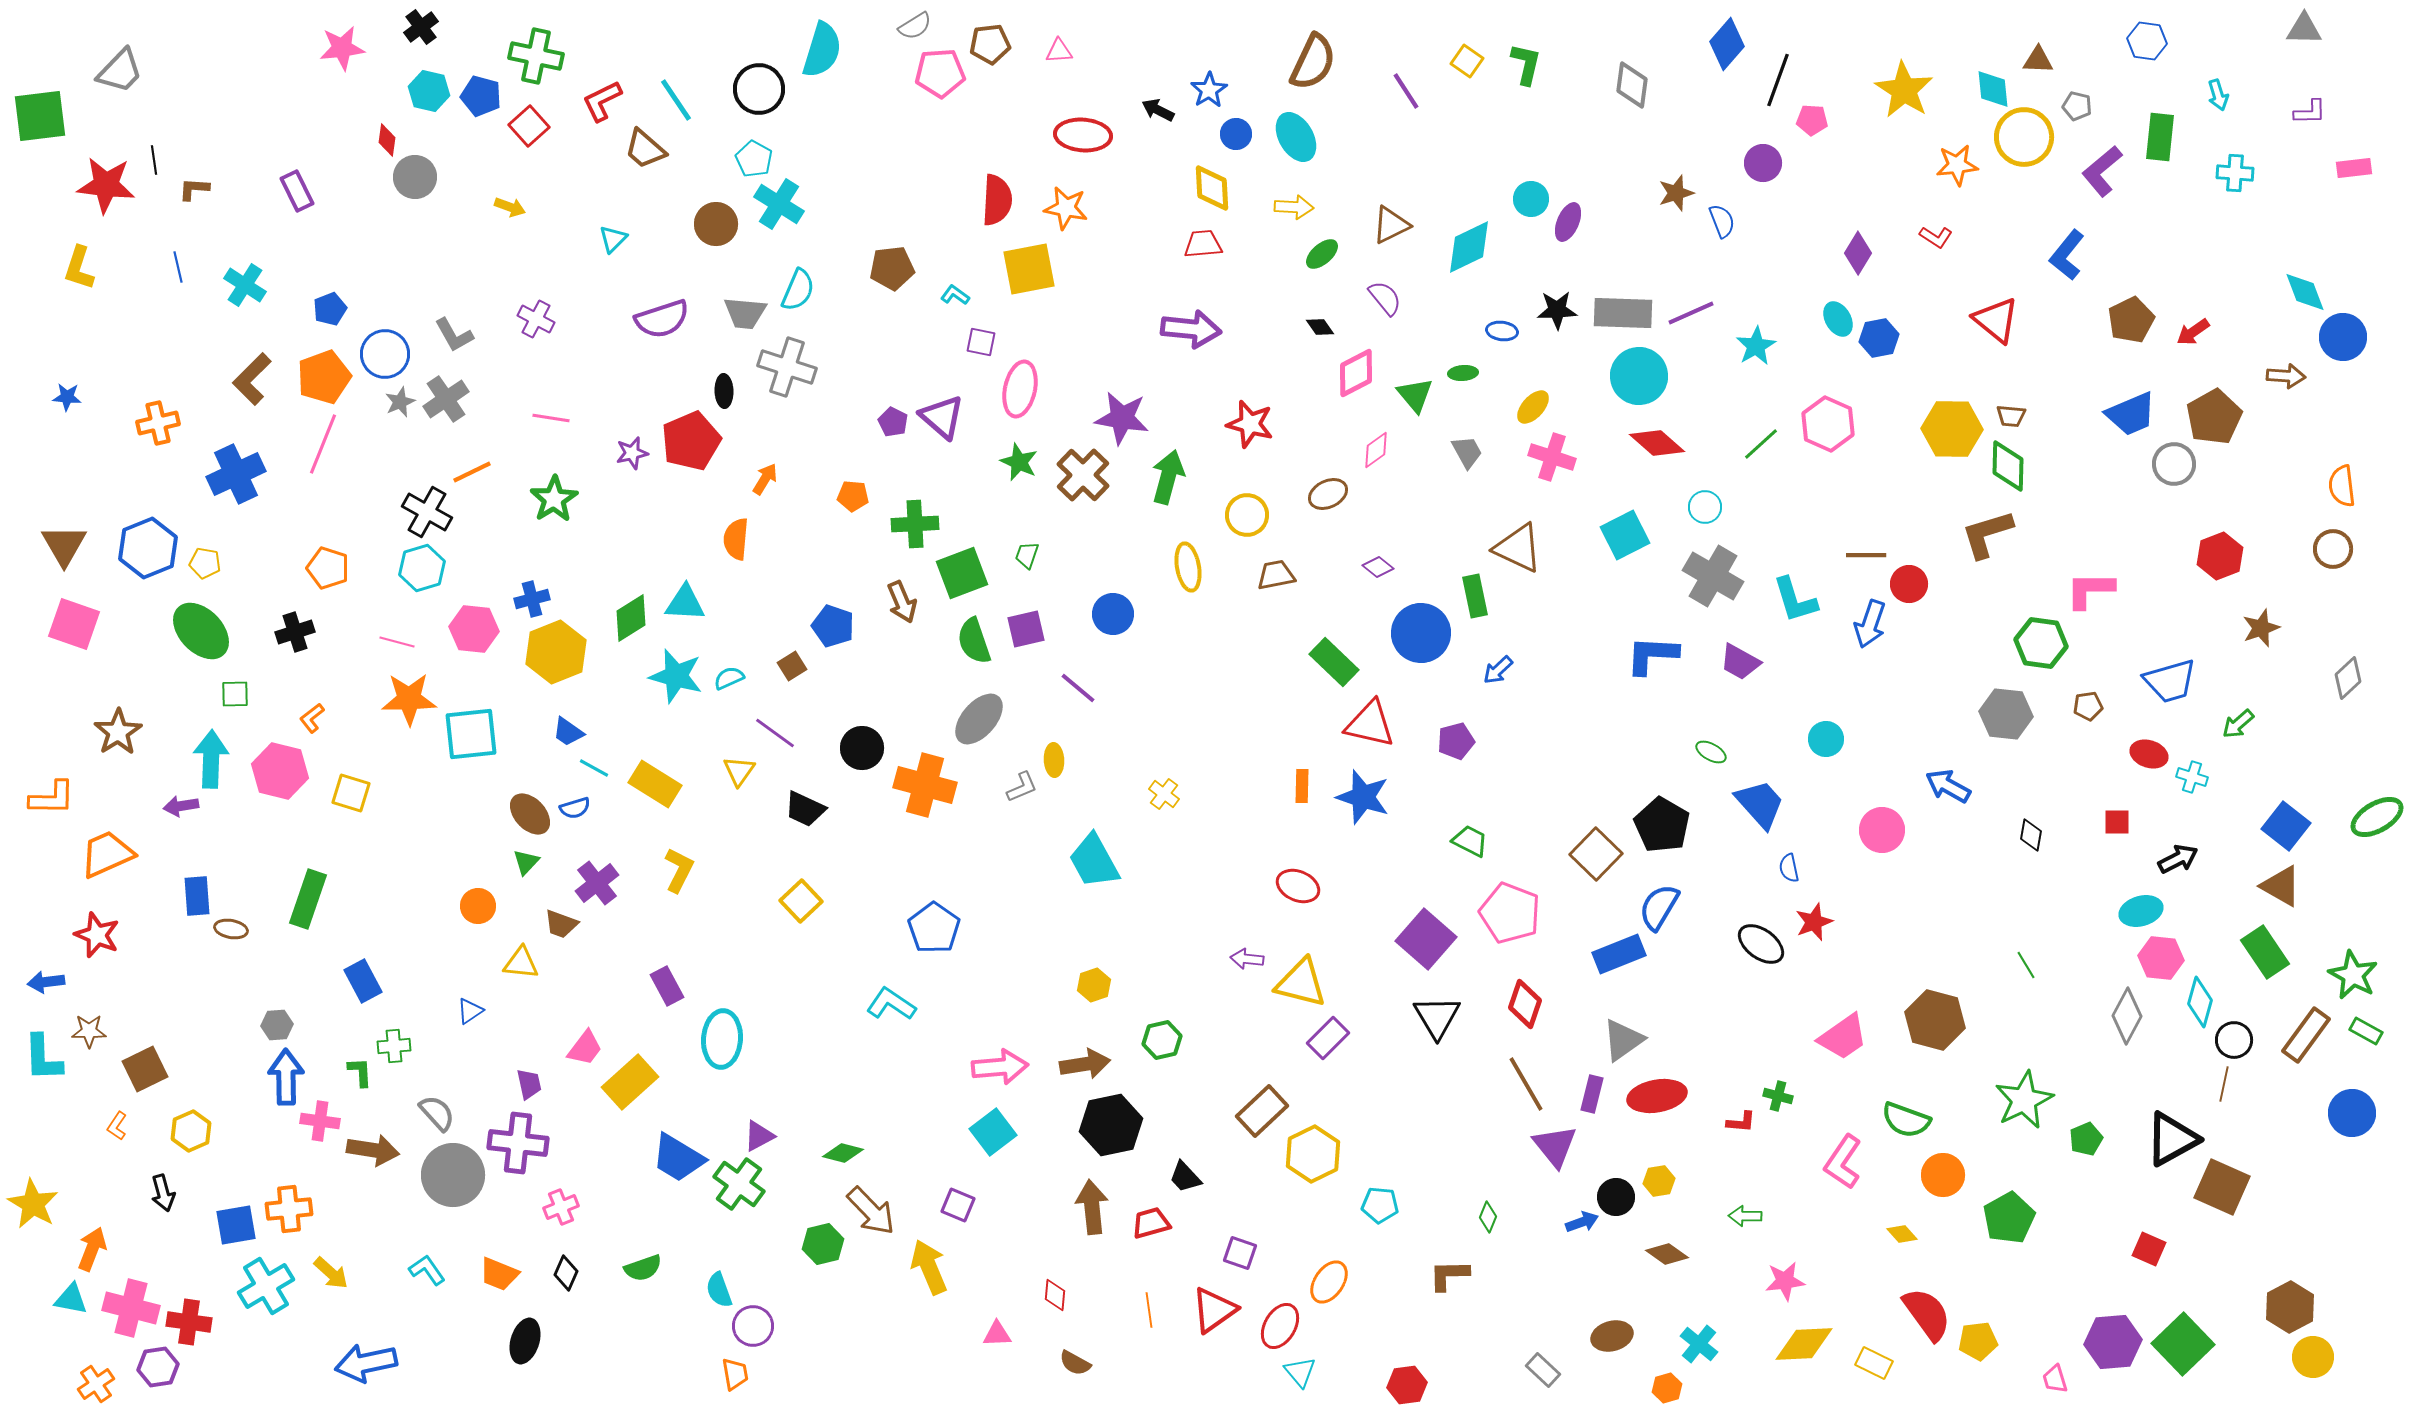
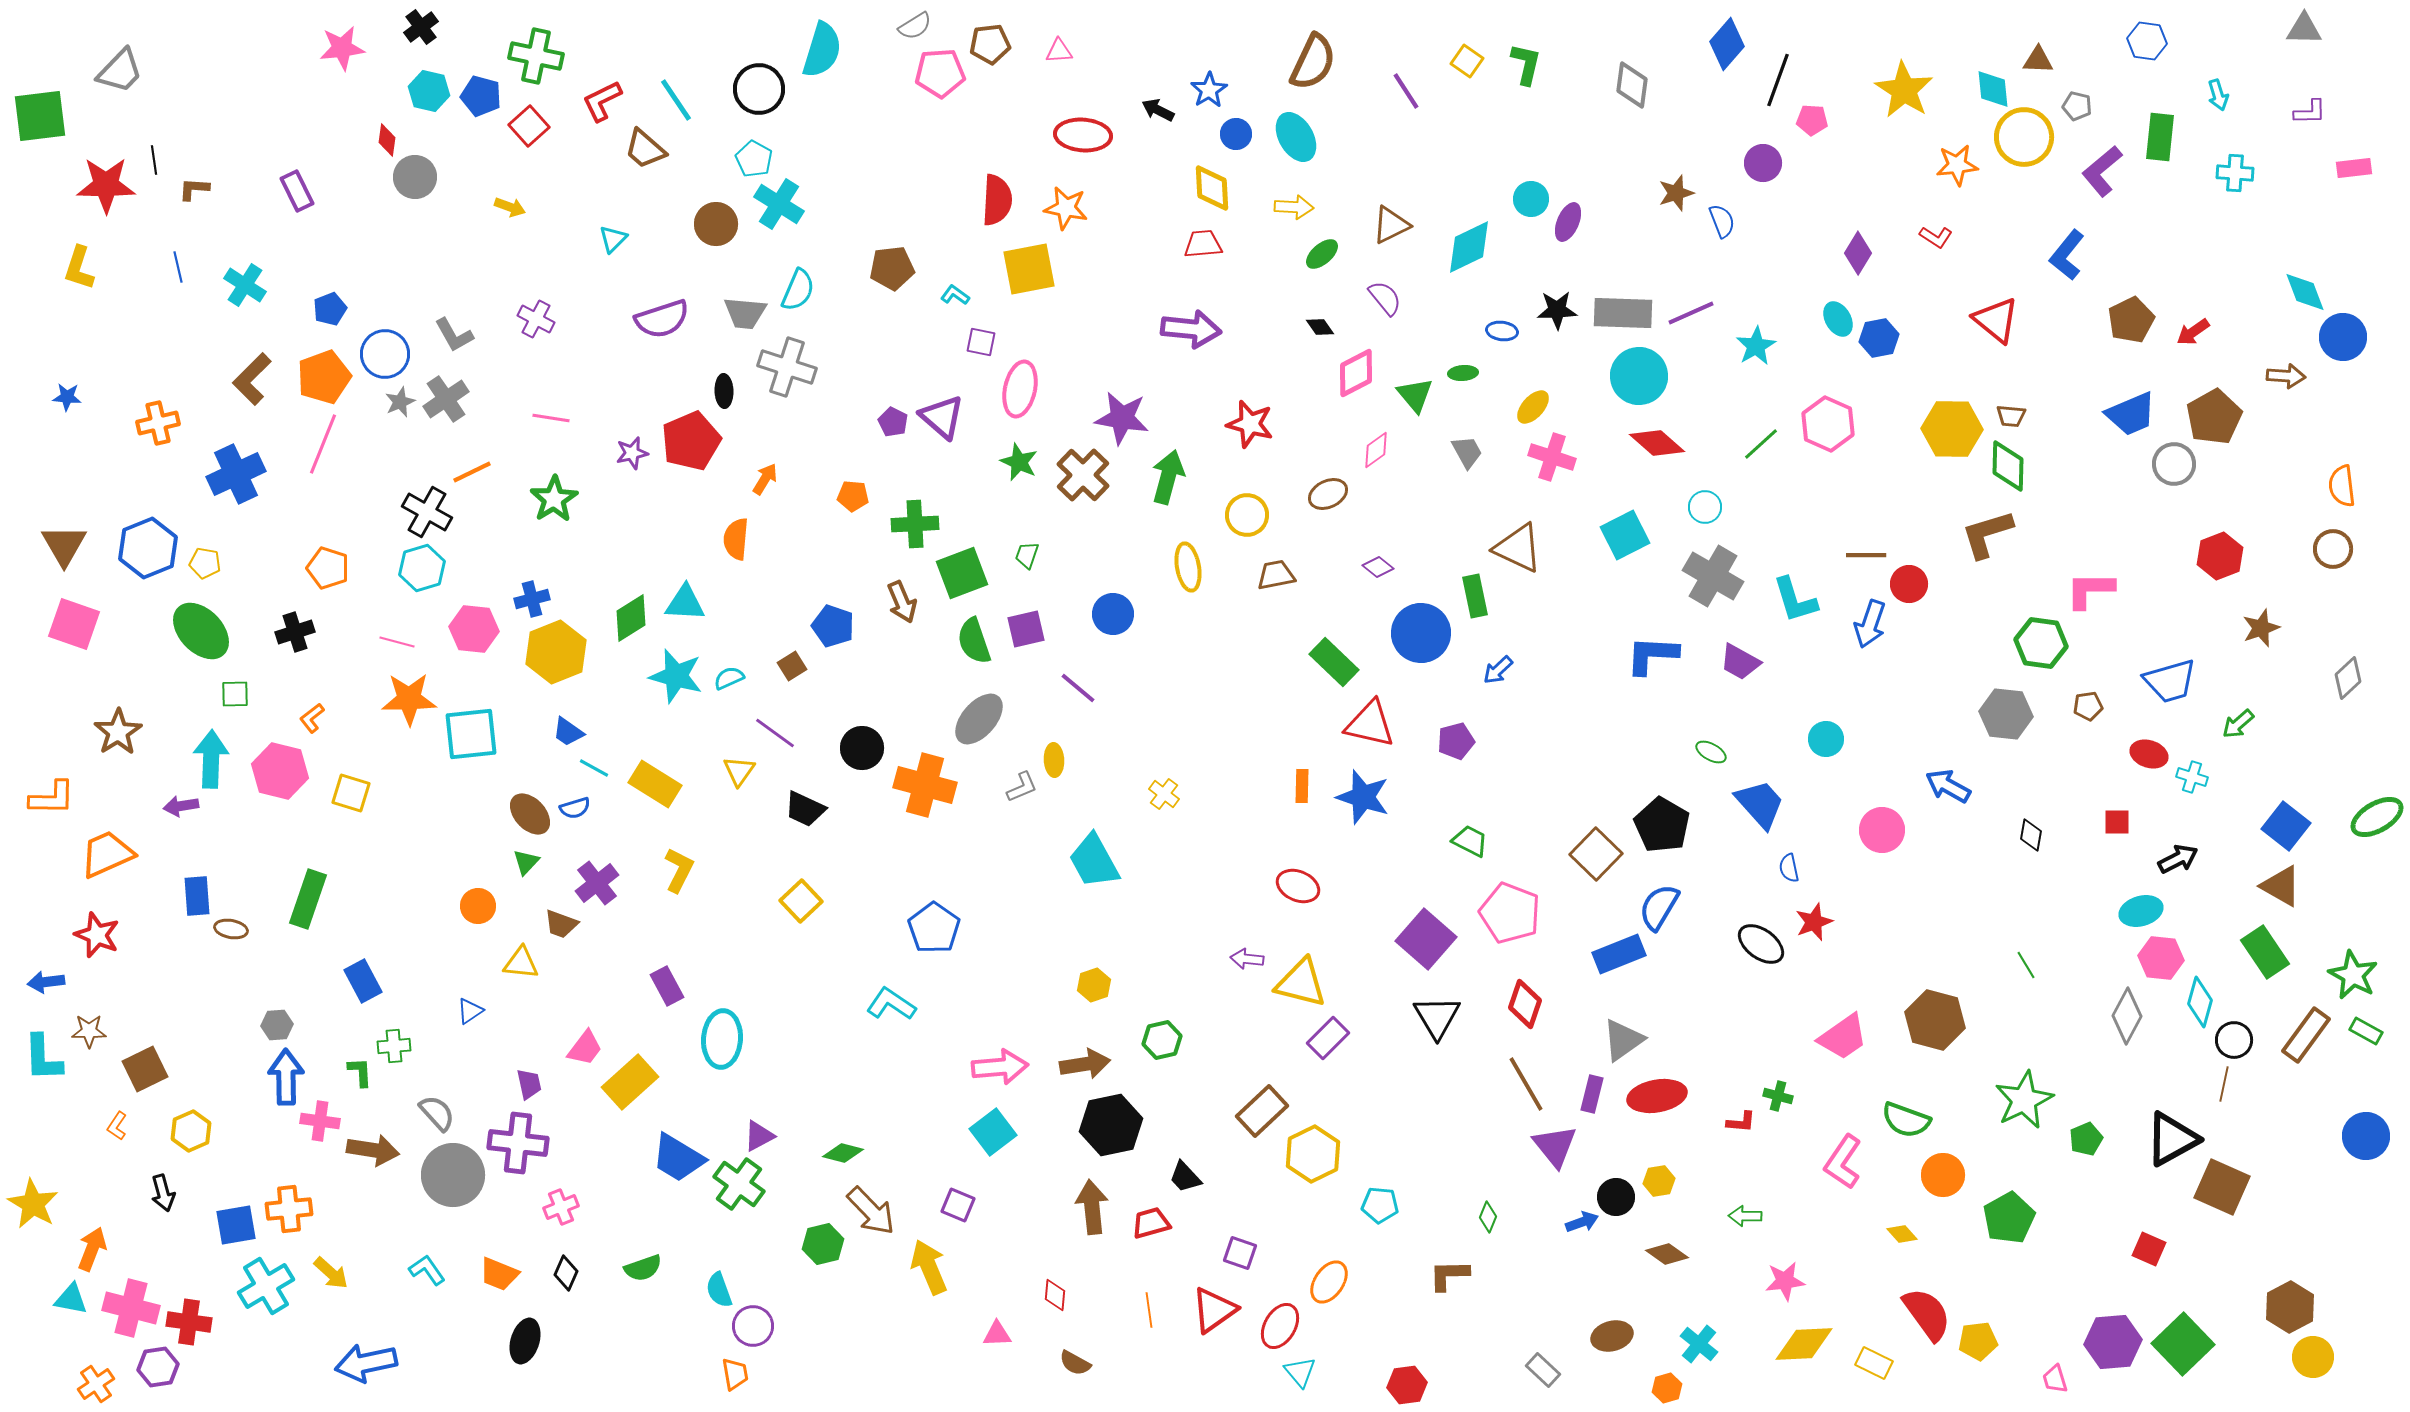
red star at (106, 185): rotated 6 degrees counterclockwise
blue circle at (2352, 1113): moved 14 px right, 23 px down
